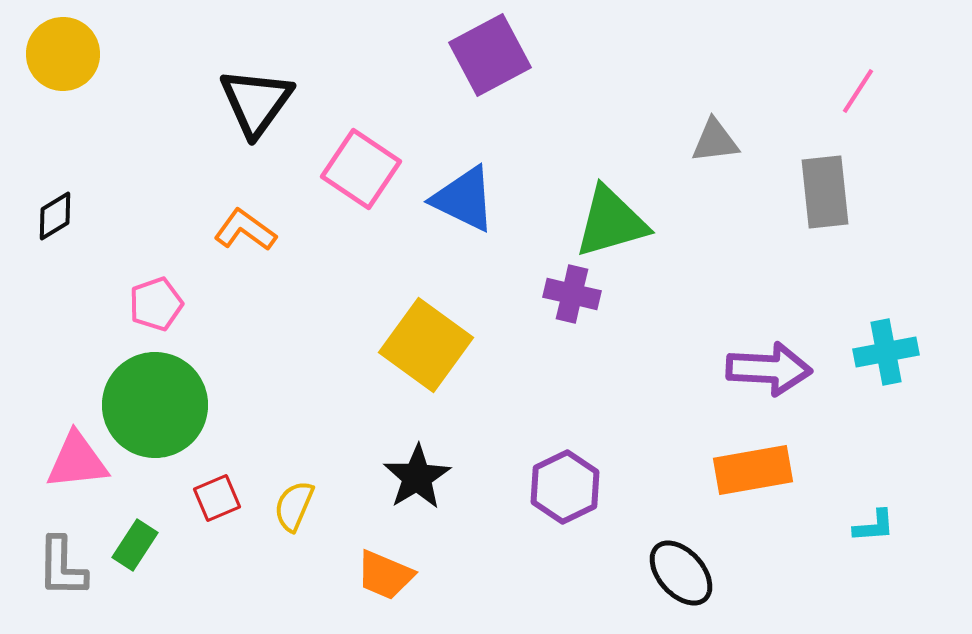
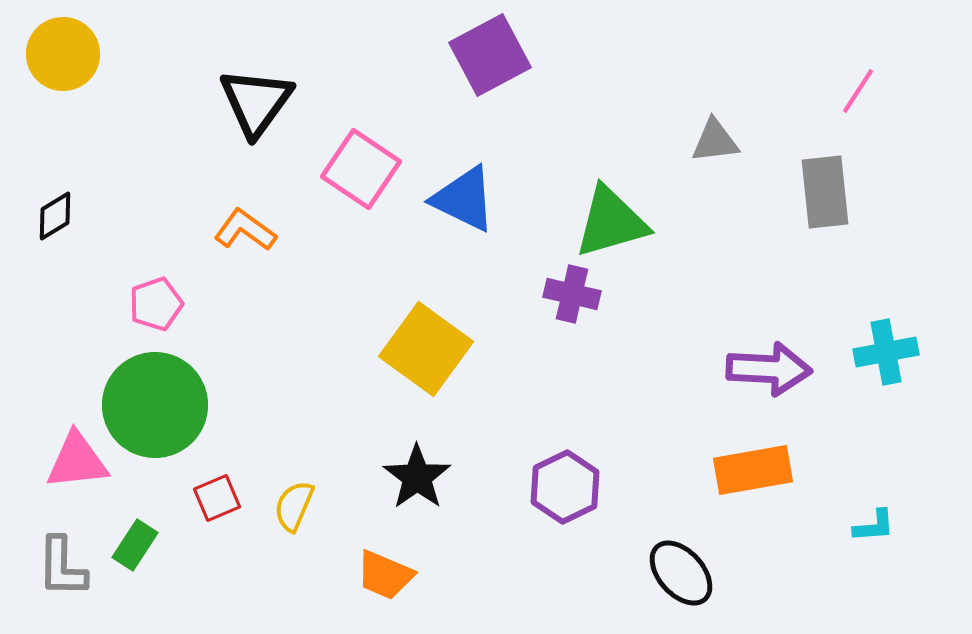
yellow square: moved 4 px down
black star: rotated 4 degrees counterclockwise
